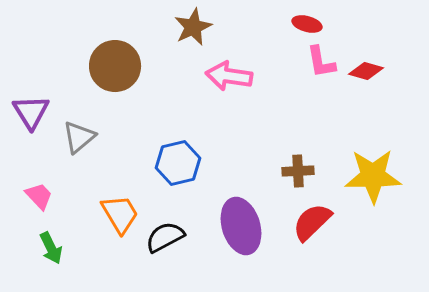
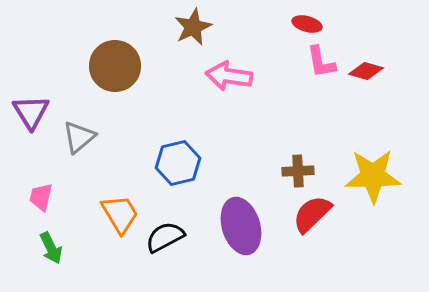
pink trapezoid: moved 2 px right, 1 px down; rotated 124 degrees counterclockwise
red semicircle: moved 8 px up
